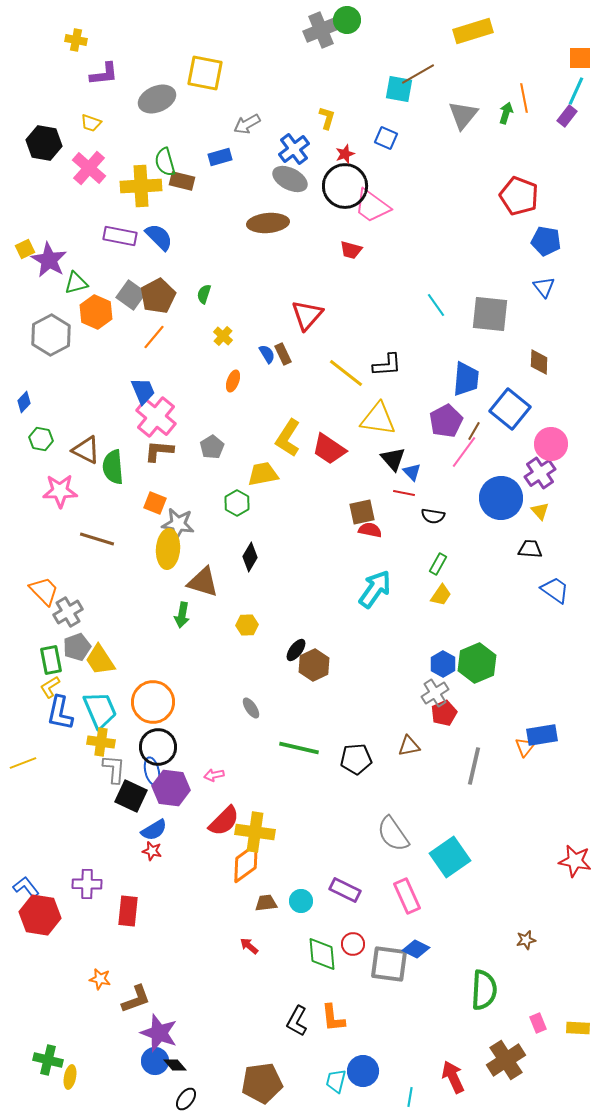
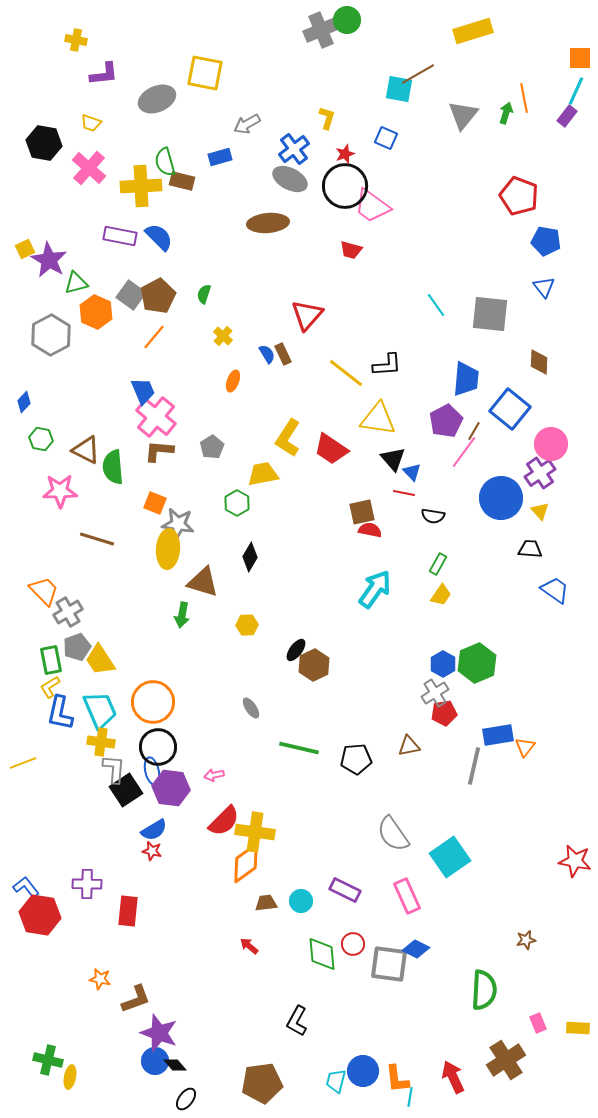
red trapezoid at (329, 449): moved 2 px right
red pentagon at (444, 713): rotated 15 degrees clockwise
blue rectangle at (542, 735): moved 44 px left
black square at (131, 796): moved 5 px left, 6 px up; rotated 32 degrees clockwise
orange L-shape at (333, 1018): moved 64 px right, 61 px down
